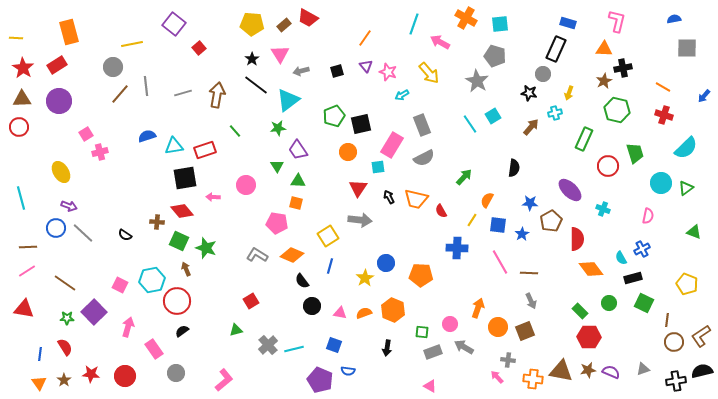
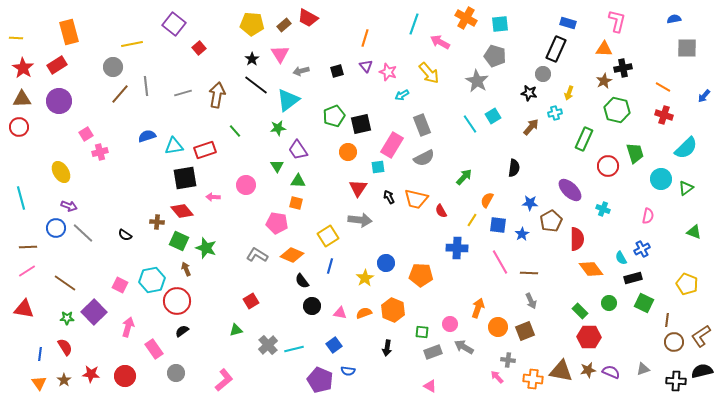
orange line at (365, 38): rotated 18 degrees counterclockwise
cyan circle at (661, 183): moved 4 px up
blue square at (334, 345): rotated 35 degrees clockwise
black cross at (676, 381): rotated 12 degrees clockwise
